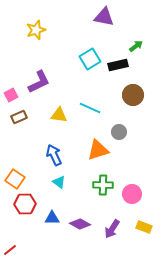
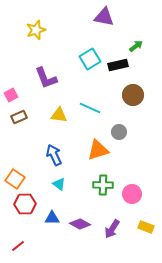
purple L-shape: moved 7 px right, 4 px up; rotated 95 degrees clockwise
cyan triangle: moved 2 px down
yellow rectangle: moved 2 px right
red line: moved 8 px right, 4 px up
